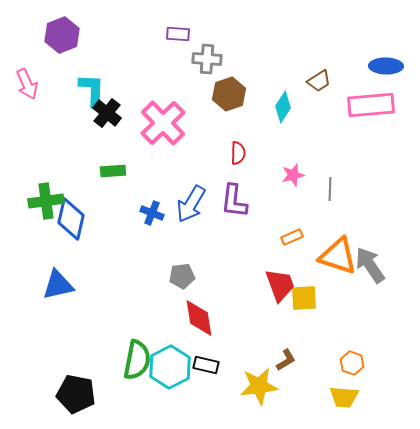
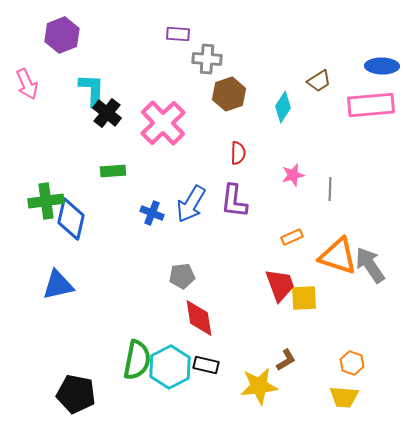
blue ellipse: moved 4 px left
